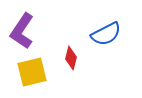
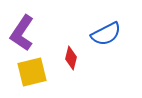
purple L-shape: moved 2 px down
